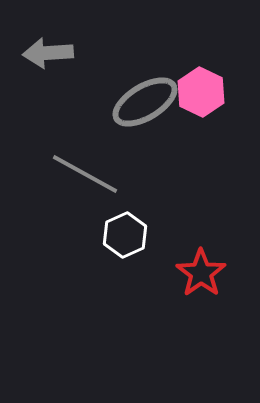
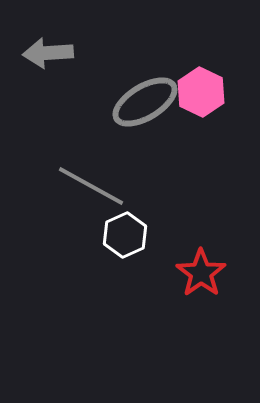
gray line: moved 6 px right, 12 px down
